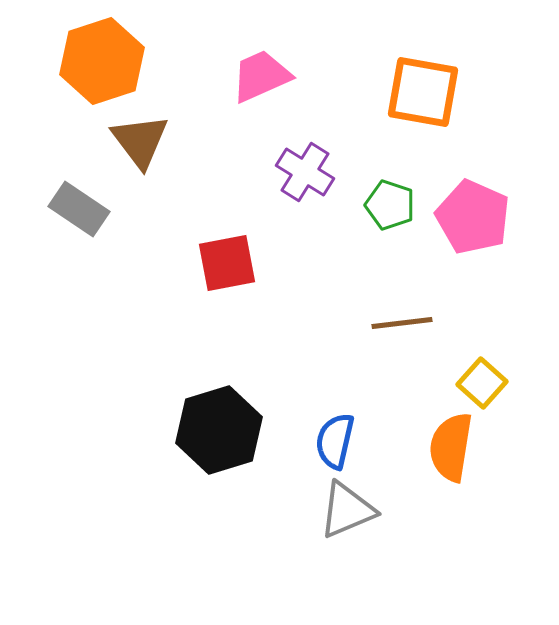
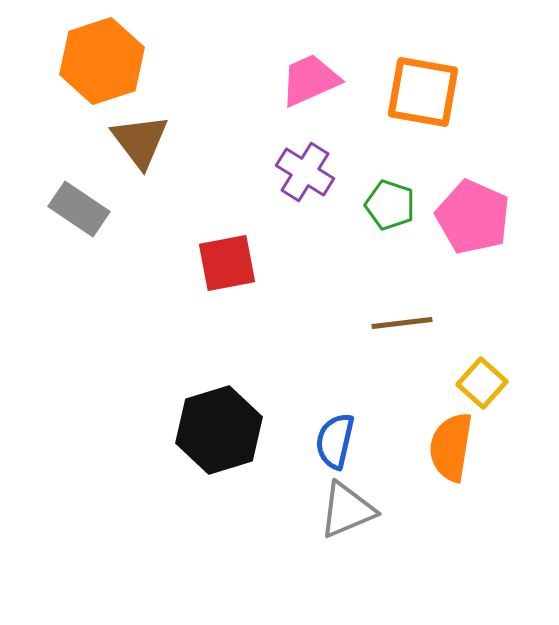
pink trapezoid: moved 49 px right, 4 px down
